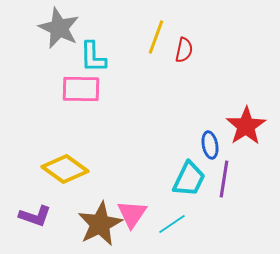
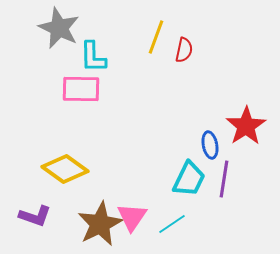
pink triangle: moved 3 px down
